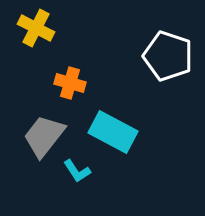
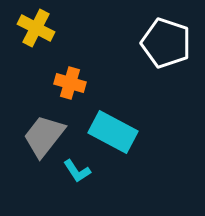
white pentagon: moved 2 px left, 13 px up
